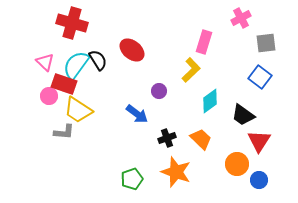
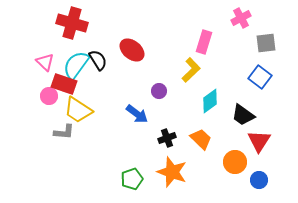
orange circle: moved 2 px left, 2 px up
orange star: moved 4 px left
